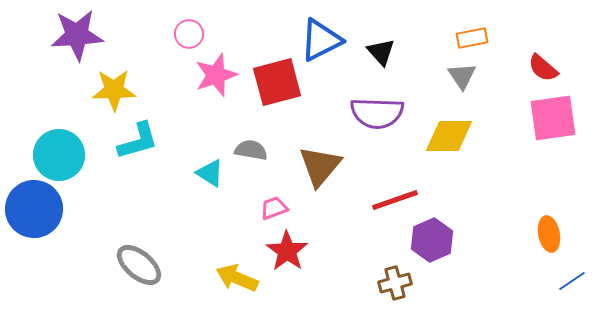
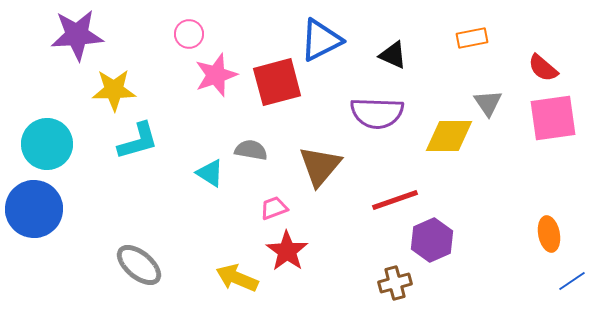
black triangle: moved 12 px right, 3 px down; rotated 24 degrees counterclockwise
gray triangle: moved 26 px right, 27 px down
cyan circle: moved 12 px left, 11 px up
